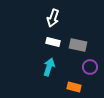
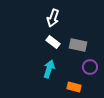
white rectangle: rotated 24 degrees clockwise
cyan arrow: moved 2 px down
